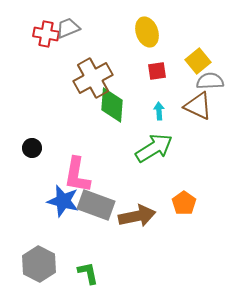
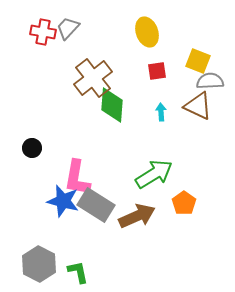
gray trapezoid: rotated 25 degrees counterclockwise
red cross: moved 3 px left, 2 px up
yellow square: rotated 30 degrees counterclockwise
brown cross: rotated 9 degrees counterclockwise
cyan arrow: moved 2 px right, 1 px down
green arrow: moved 26 px down
pink L-shape: moved 3 px down
gray rectangle: rotated 12 degrees clockwise
brown arrow: rotated 12 degrees counterclockwise
green L-shape: moved 10 px left, 1 px up
